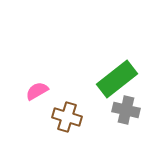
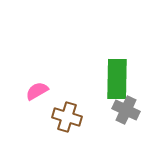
green rectangle: rotated 51 degrees counterclockwise
gray cross: rotated 12 degrees clockwise
